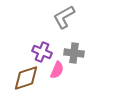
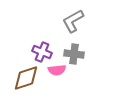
gray L-shape: moved 9 px right, 4 px down
gray cross: moved 1 px down
pink semicircle: rotated 60 degrees clockwise
